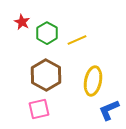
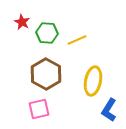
green hexagon: rotated 25 degrees counterclockwise
brown hexagon: moved 1 px up
blue L-shape: rotated 35 degrees counterclockwise
